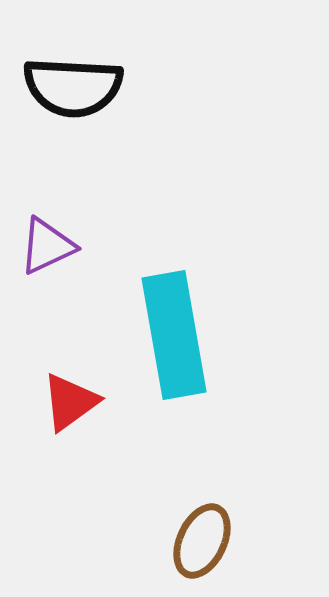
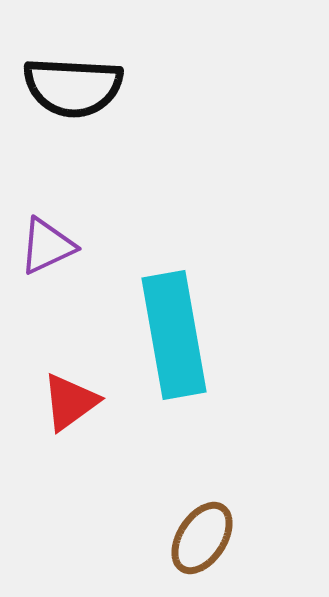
brown ellipse: moved 3 px up; rotated 8 degrees clockwise
